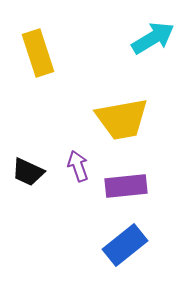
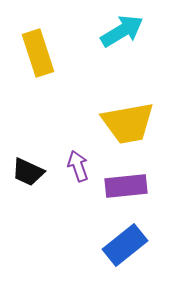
cyan arrow: moved 31 px left, 7 px up
yellow trapezoid: moved 6 px right, 4 px down
